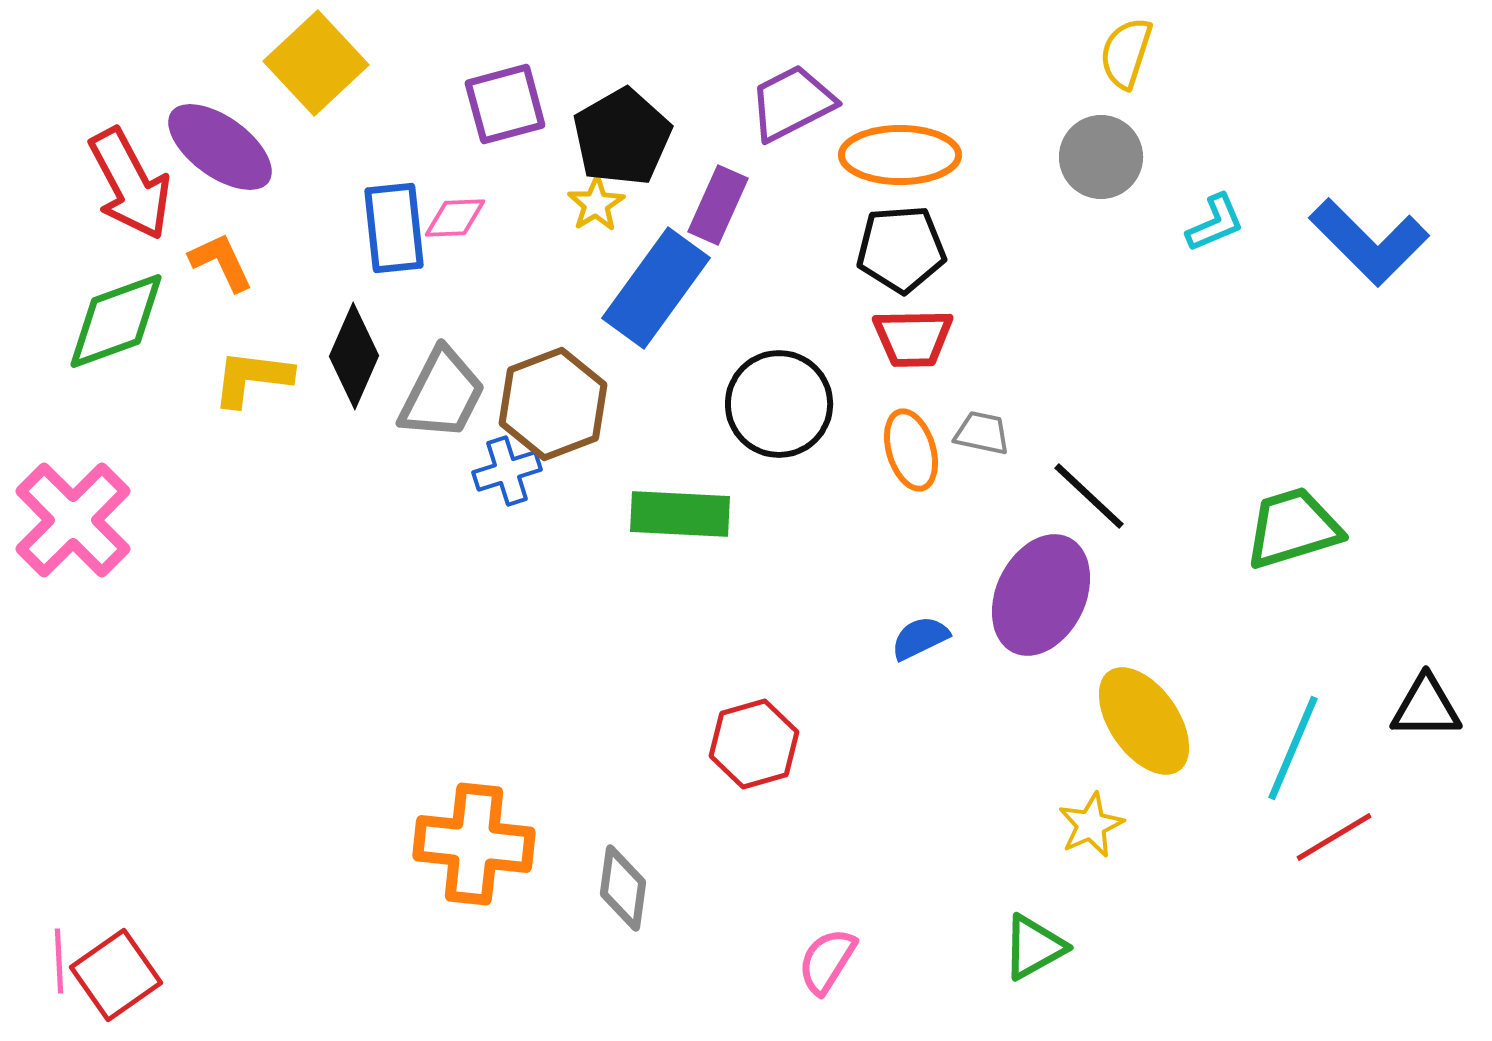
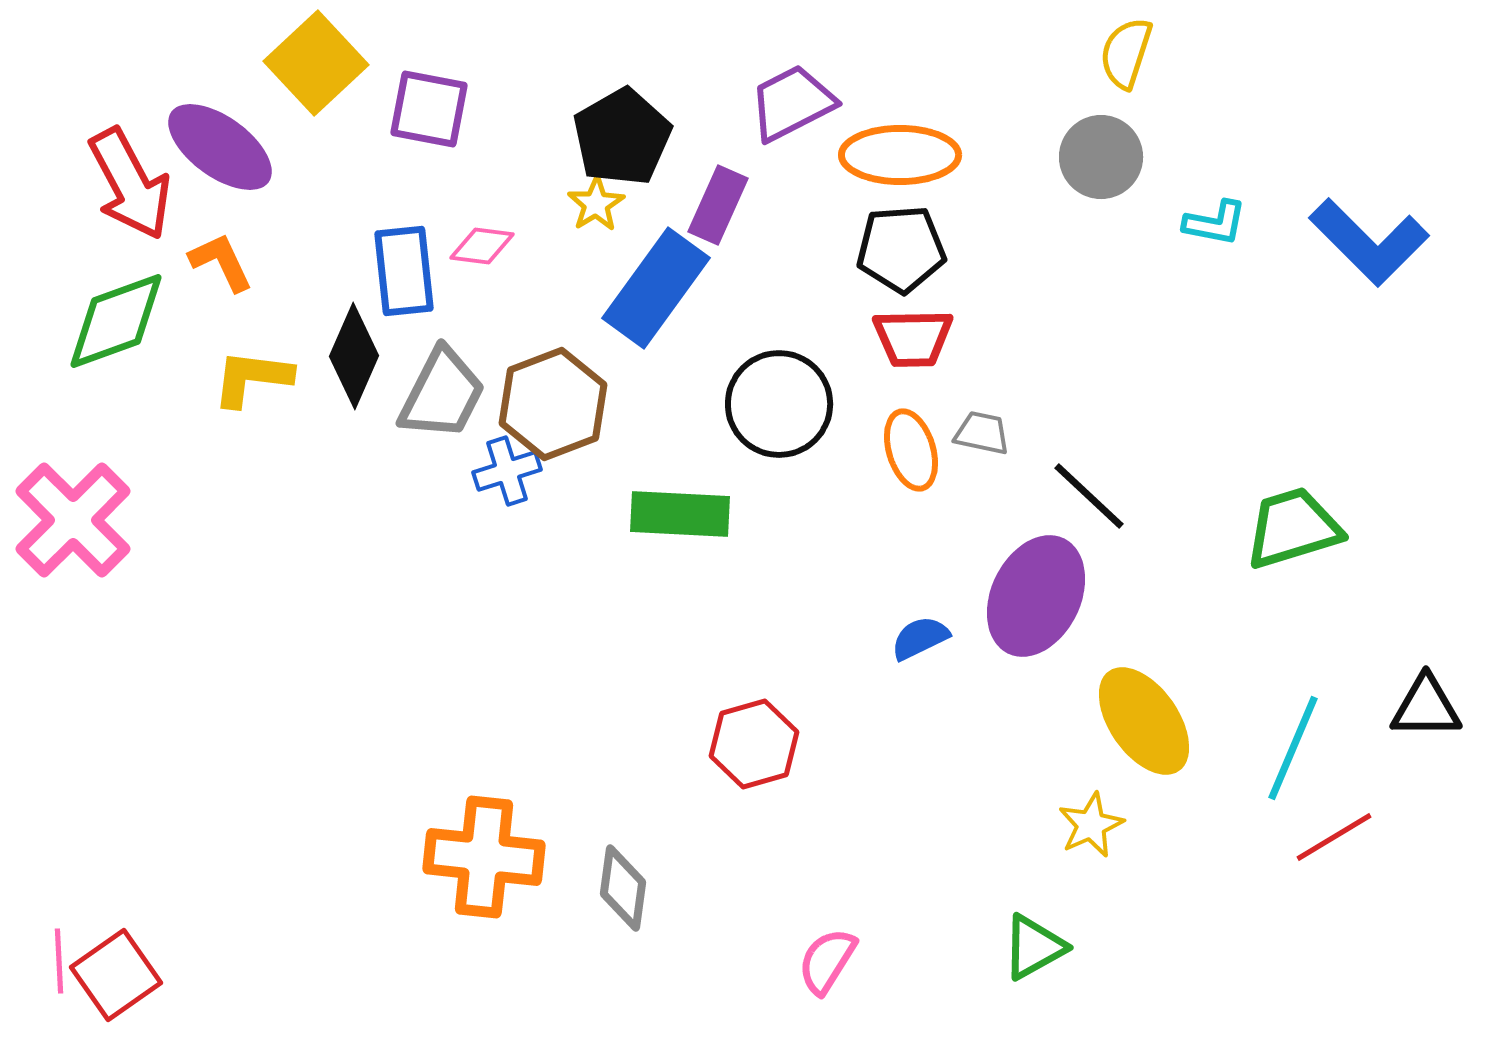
purple square at (505, 104): moved 76 px left, 5 px down; rotated 26 degrees clockwise
pink diamond at (455, 218): moved 27 px right, 28 px down; rotated 10 degrees clockwise
cyan L-shape at (1215, 223): rotated 34 degrees clockwise
blue rectangle at (394, 228): moved 10 px right, 43 px down
purple ellipse at (1041, 595): moved 5 px left, 1 px down
orange cross at (474, 844): moved 10 px right, 13 px down
